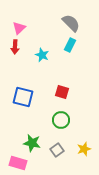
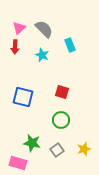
gray semicircle: moved 27 px left, 6 px down
cyan rectangle: rotated 48 degrees counterclockwise
